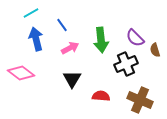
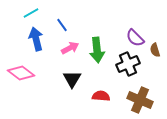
green arrow: moved 4 px left, 10 px down
black cross: moved 2 px right
